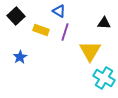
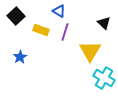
black triangle: rotated 40 degrees clockwise
